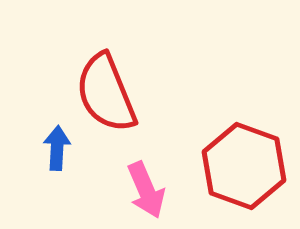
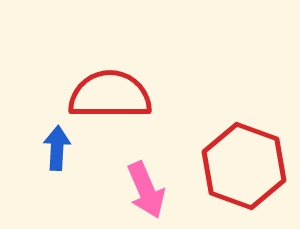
red semicircle: moved 4 px right, 2 px down; rotated 112 degrees clockwise
